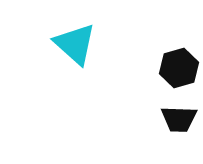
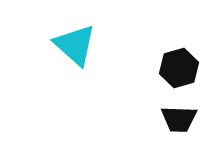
cyan triangle: moved 1 px down
